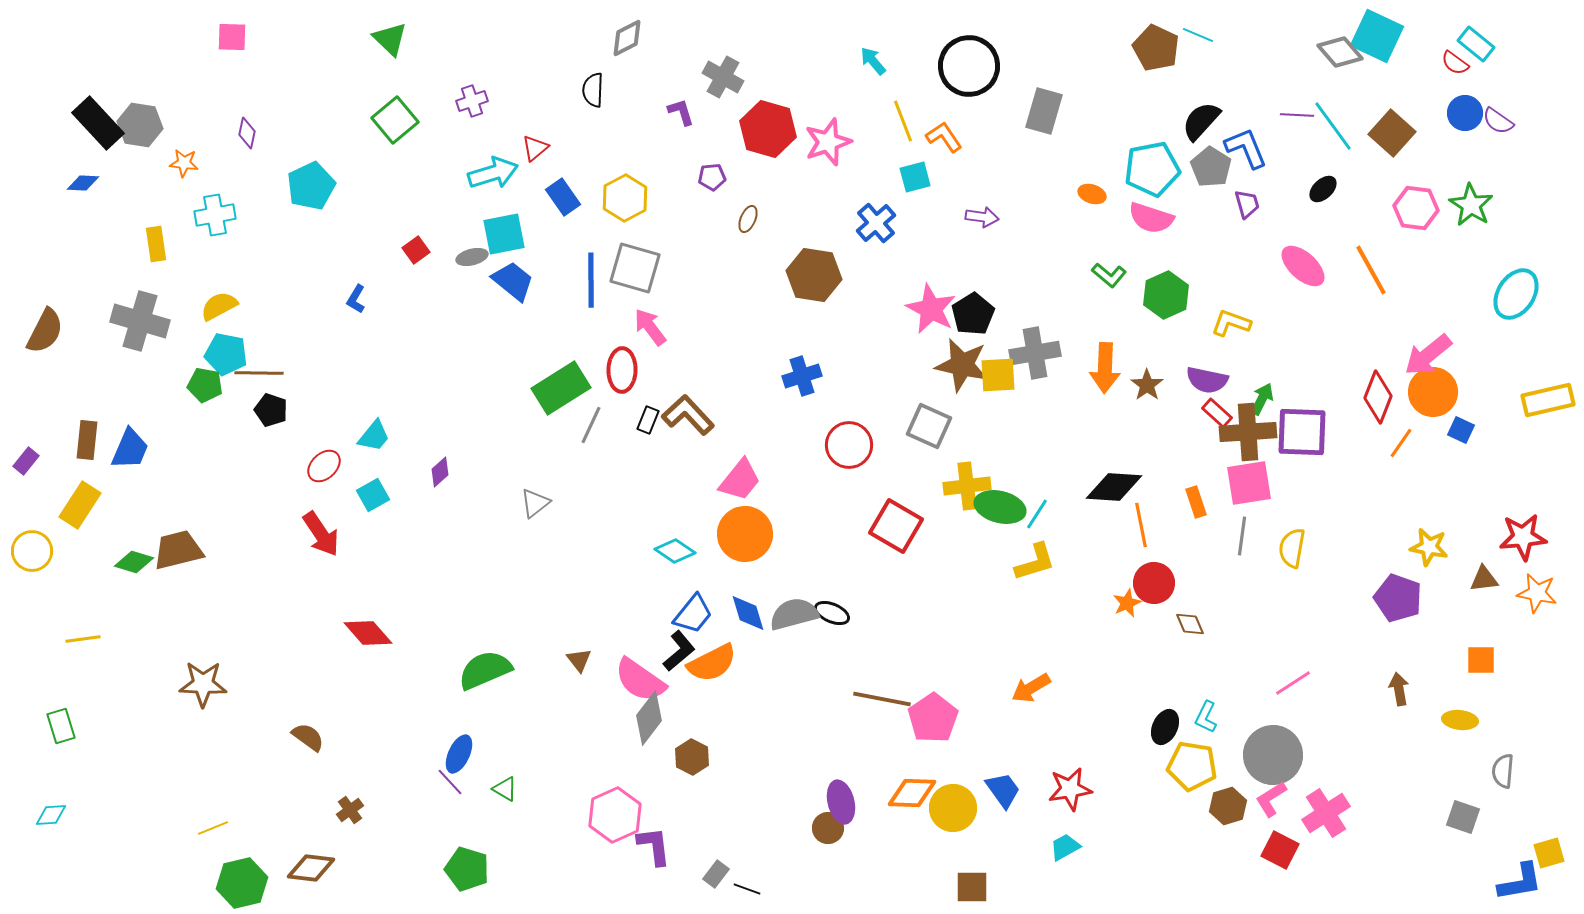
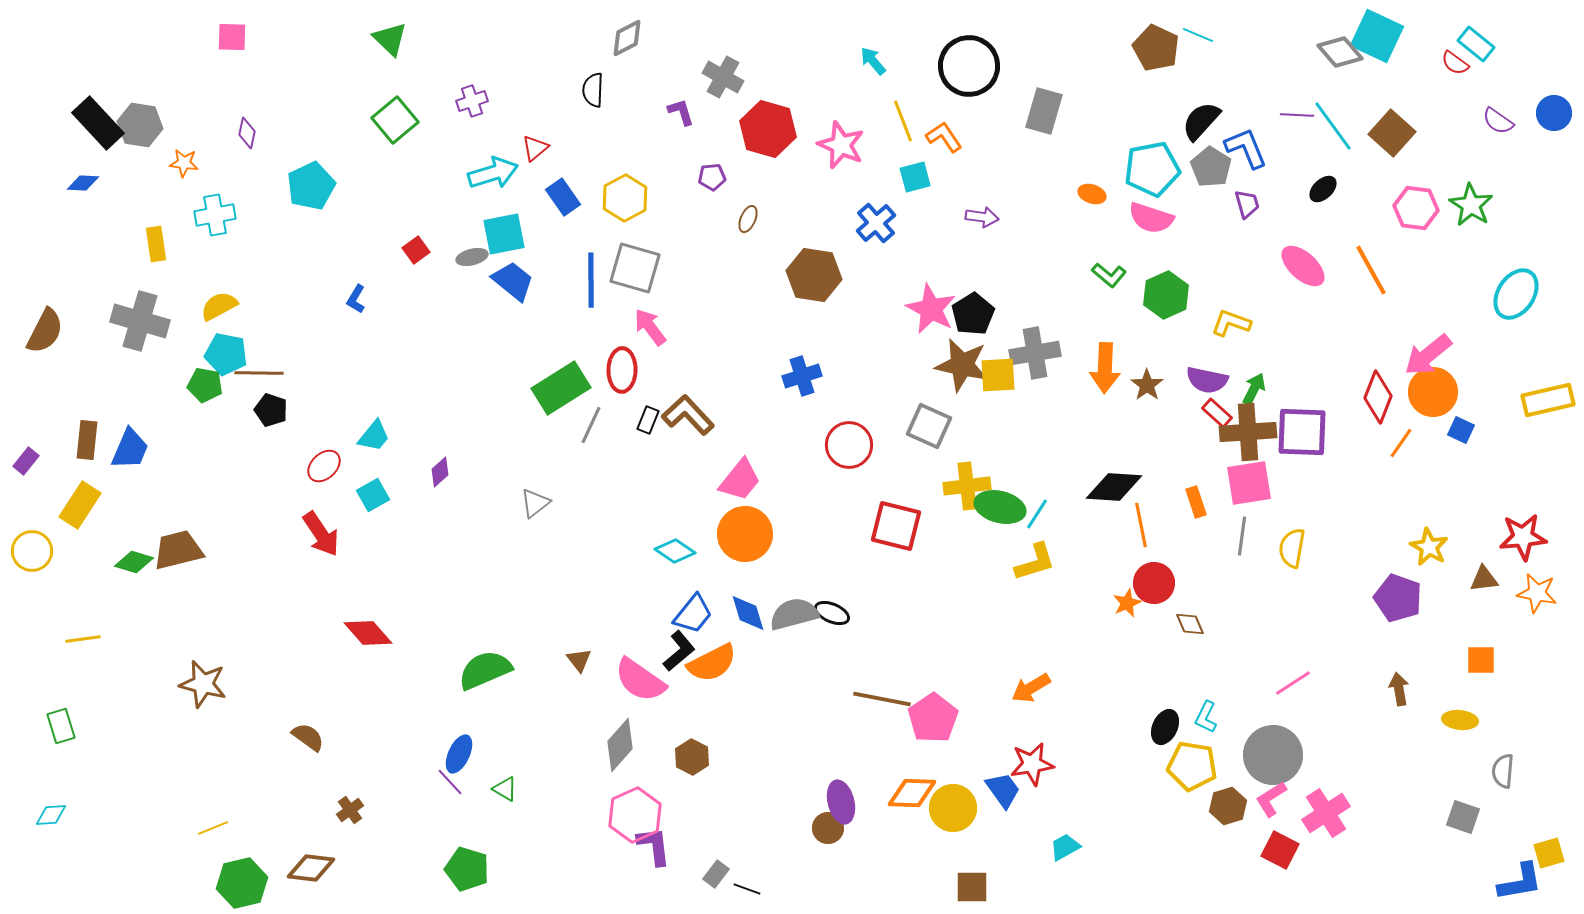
blue circle at (1465, 113): moved 89 px right
pink star at (828, 142): moved 13 px right, 3 px down; rotated 30 degrees counterclockwise
green arrow at (1262, 399): moved 8 px left, 10 px up
red square at (896, 526): rotated 16 degrees counterclockwise
yellow star at (1429, 547): rotated 18 degrees clockwise
brown star at (203, 684): rotated 12 degrees clockwise
gray diamond at (649, 718): moved 29 px left, 27 px down; rotated 4 degrees clockwise
red star at (1070, 789): moved 38 px left, 25 px up
pink hexagon at (615, 815): moved 20 px right
